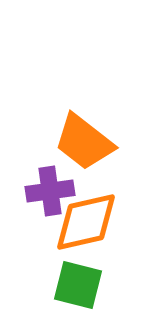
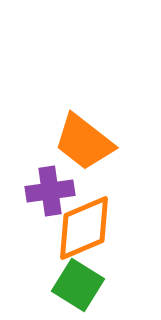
orange diamond: moved 2 px left, 6 px down; rotated 10 degrees counterclockwise
green square: rotated 18 degrees clockwise
